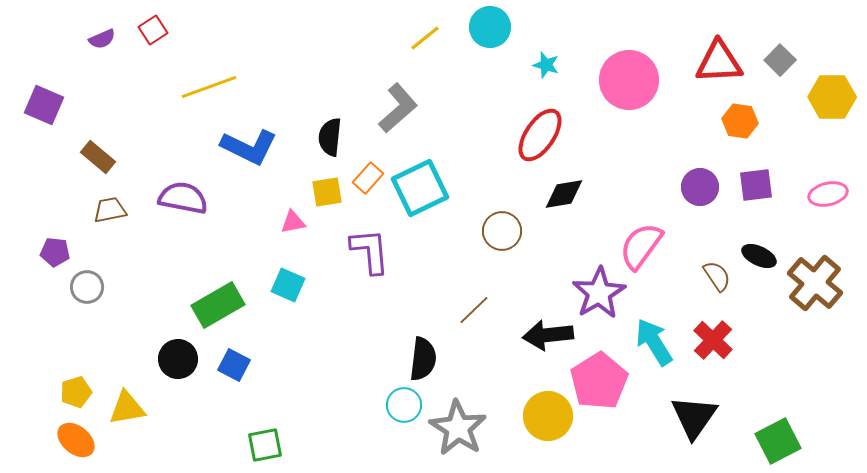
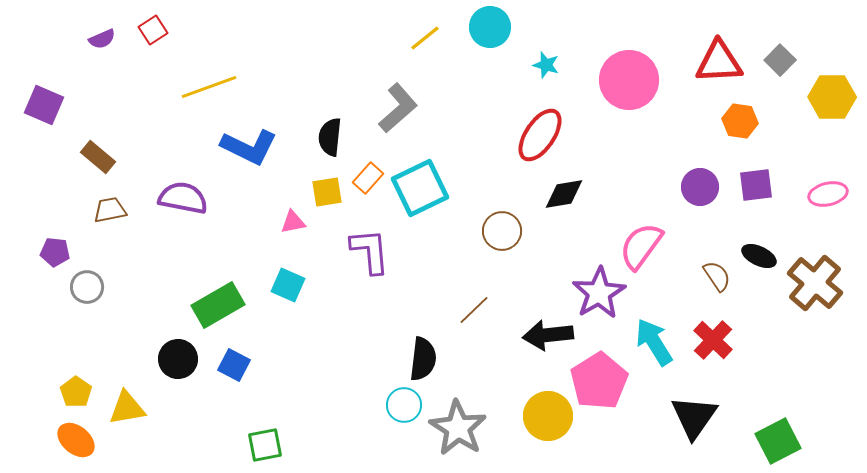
yellow pentagon at (76, 392): rotated 20 degrees counterclockwise
